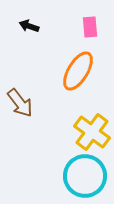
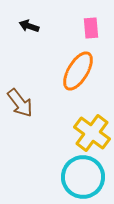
pink rectangle: moved 1 px right, 1 px down
yellow cross: moved 1 px down
cyan circle: moved 2 px left, 1 px down
